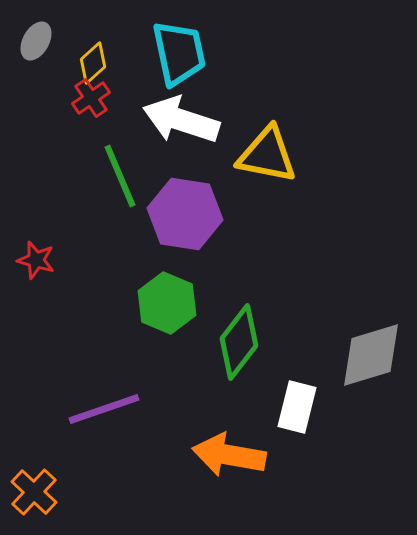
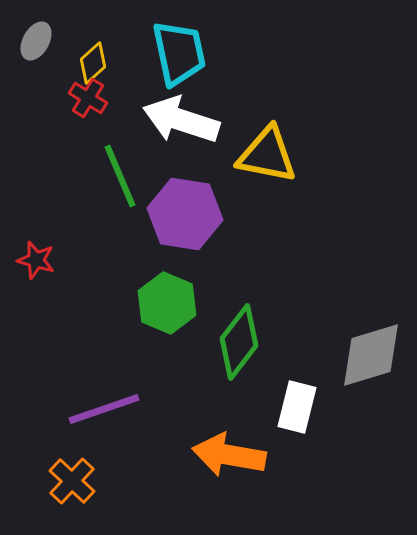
red cross: moved 3 px left; rotated 24 degrees counterclockwise
orange cross: moved 38 px right, 11 px up
